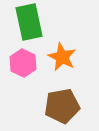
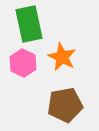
green rectangle: moved 2 px down
brown pentagon: moved 3 px right, 1 px up
